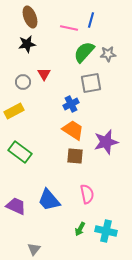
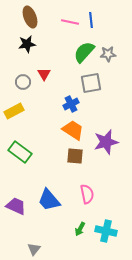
blue line: rotated 21 degrees counterclockwise
pink line: moved 1 px right, 6 px up
